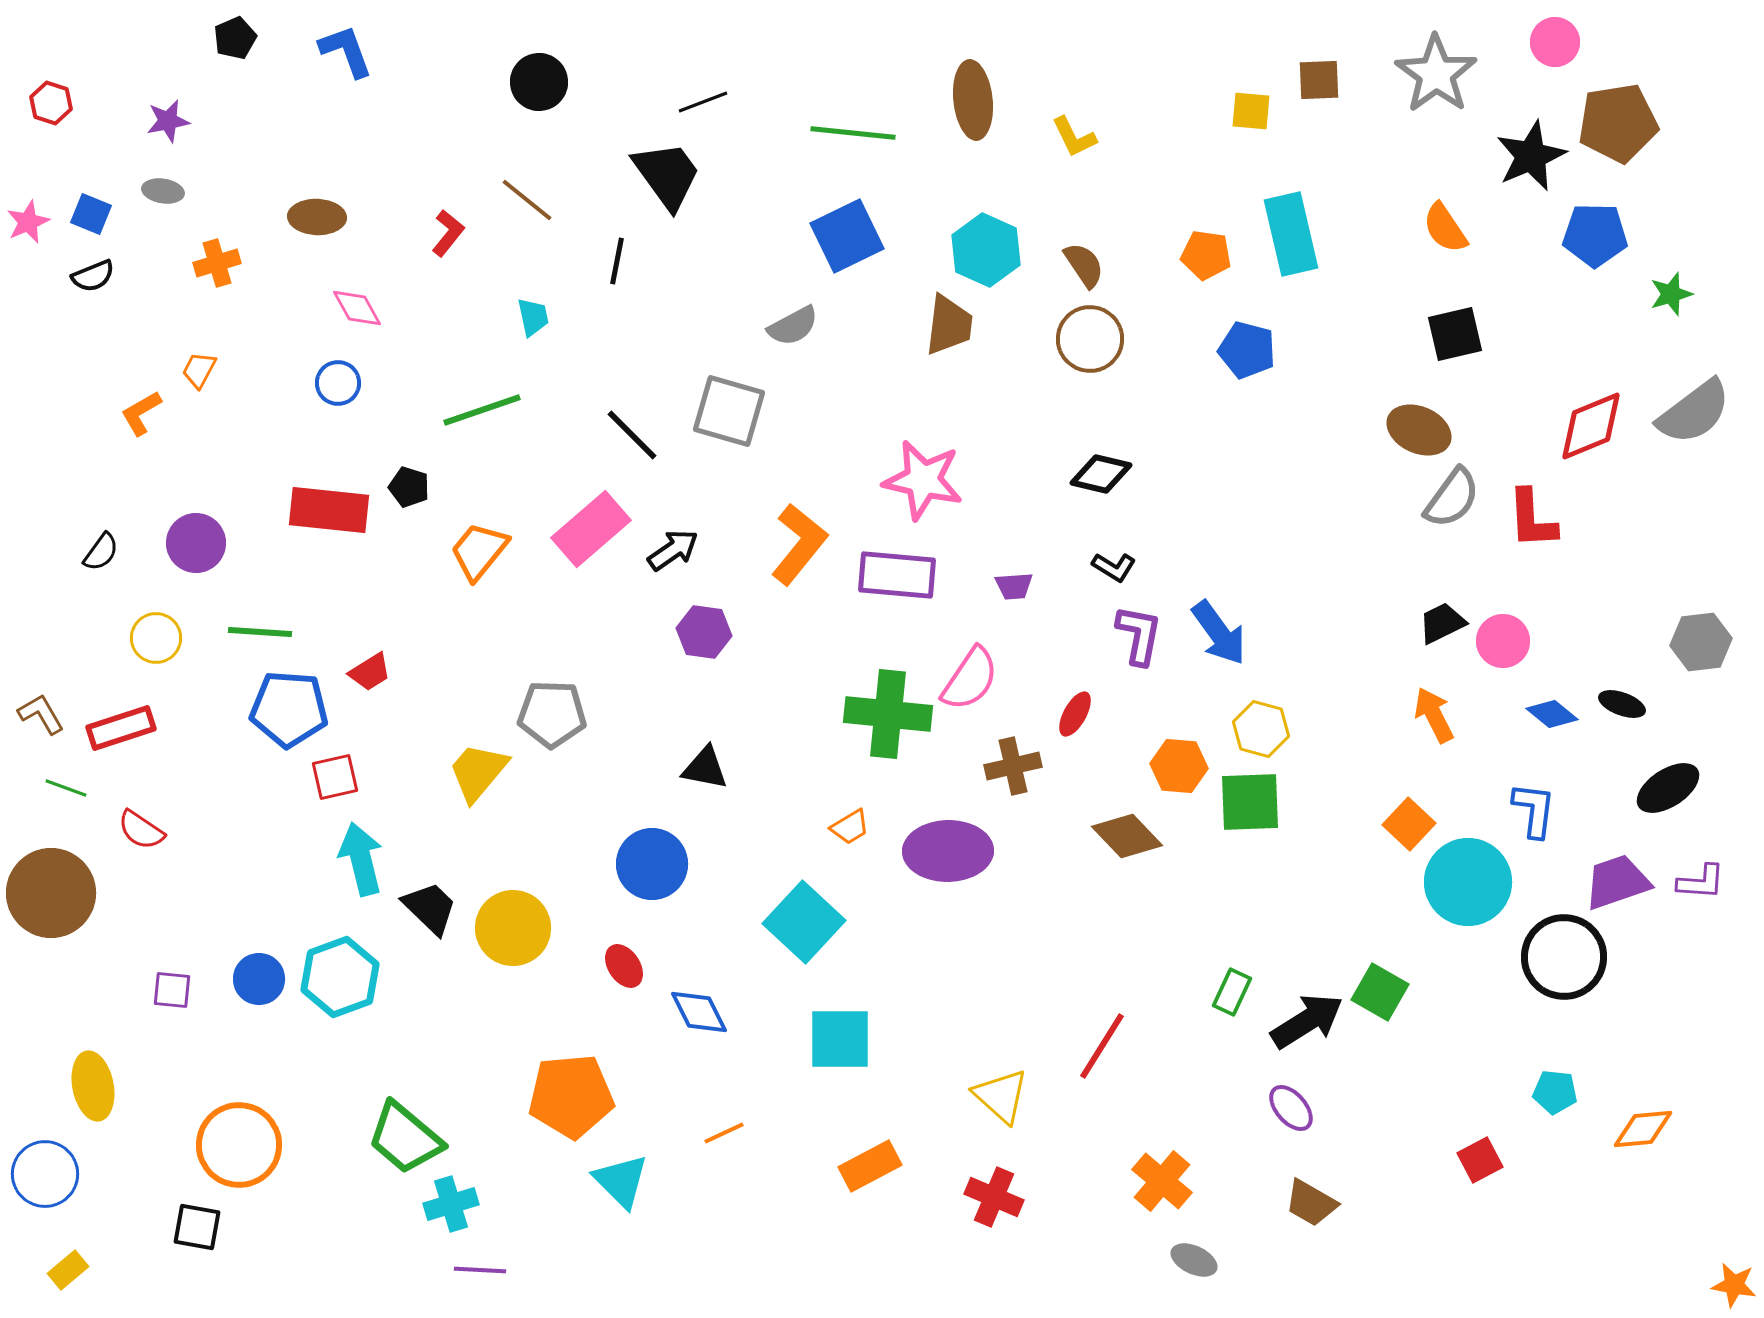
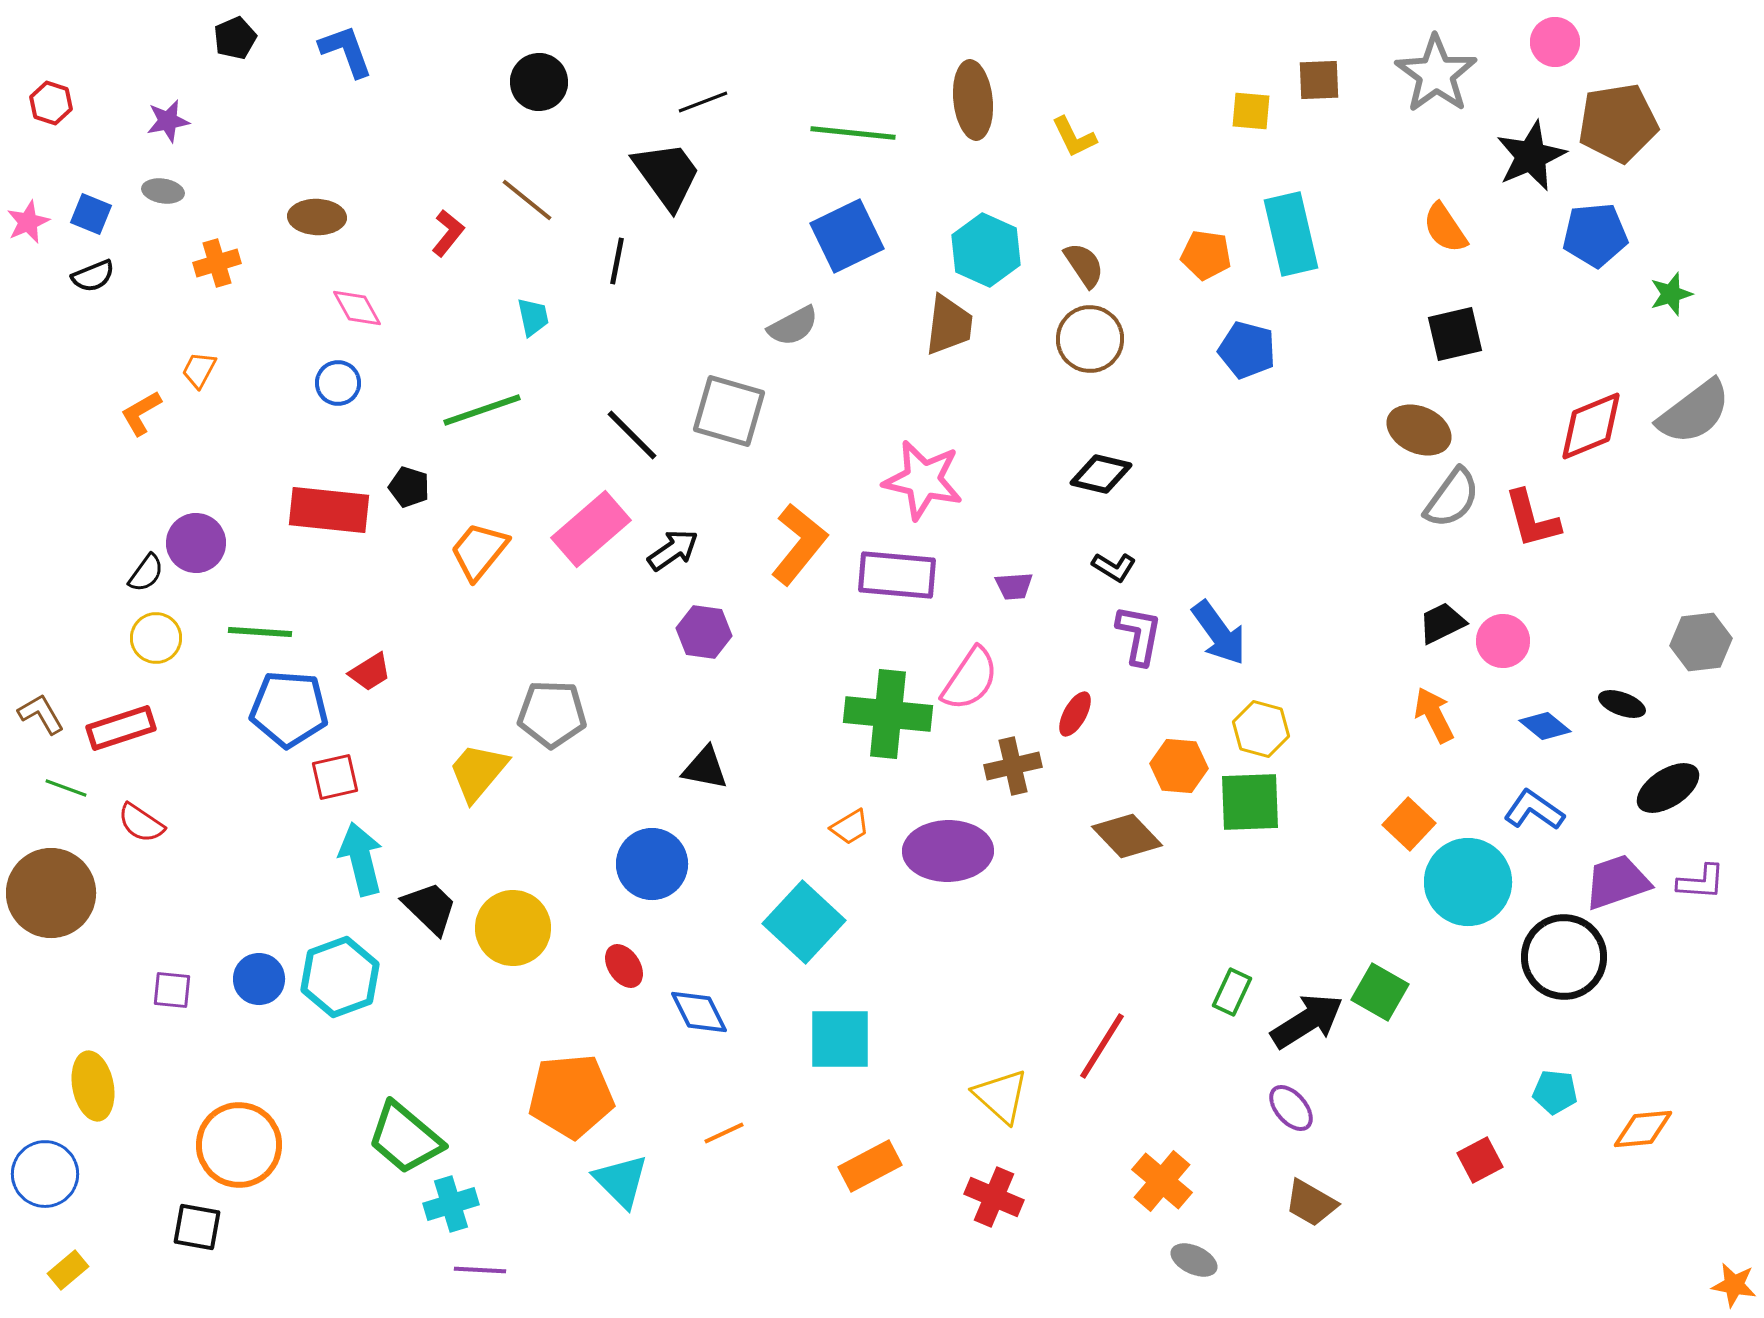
blue pentagon at (1595, 235): rotated 6 degrees counterclockwise
red L-shape at (1532, 519): rotated 12 degrees counterclockwise
black semicircle at (101, 552): moved 45 px right, 21 px down
blue diamond at (1552, 714): moved 7 px left, 12 px down
blue L-shape at (1534, 810): rotated 62 degrees counterclockwise
red semicircle at (141, 830): moved 7 px up
